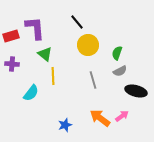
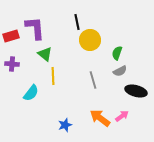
black line: rotated 28 degrees clockwise
yellow circle: moved 2 px right, 5 px up
